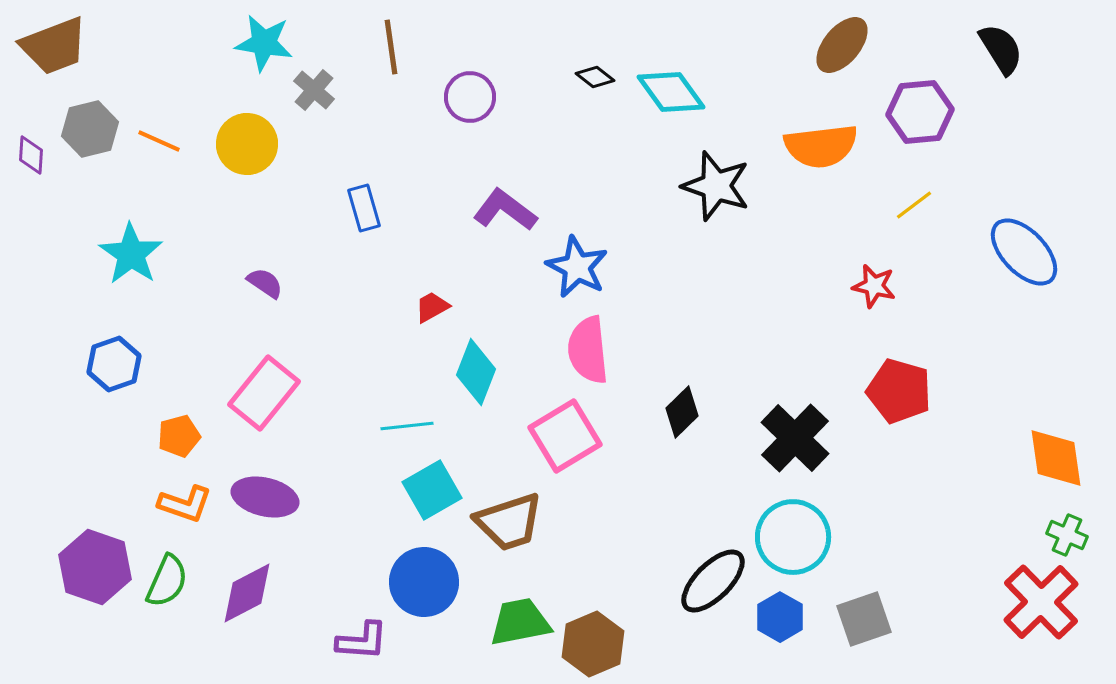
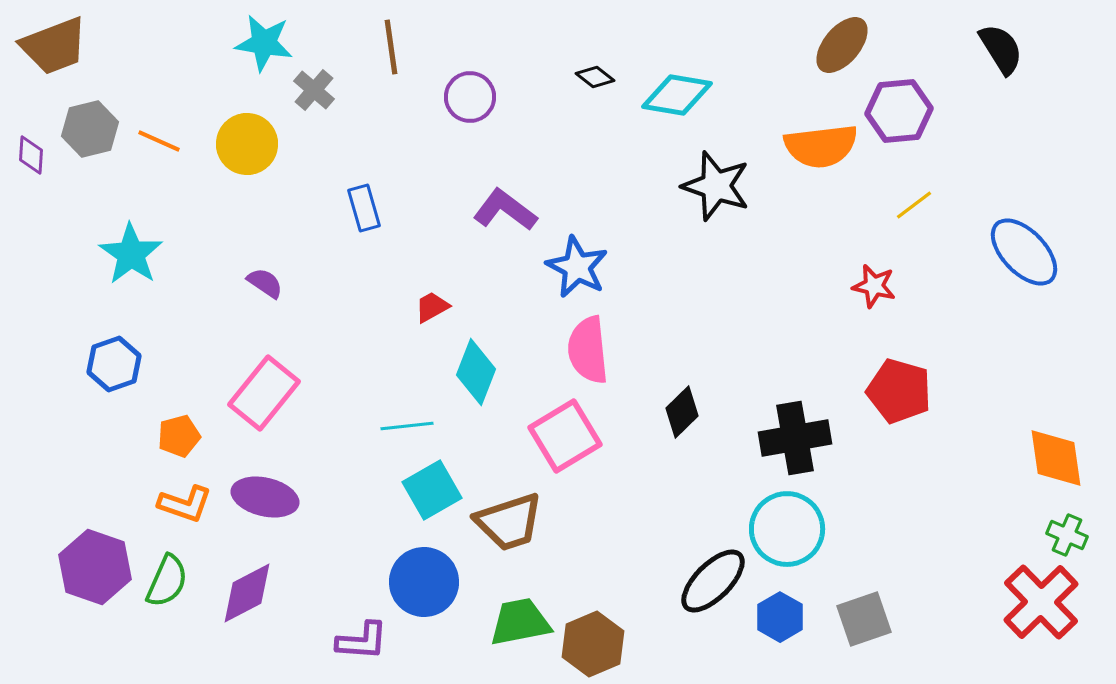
cyan diamond at (671, 92): moved 6 px right, 3 px down; rotated 44 degrees counterclockwise
purple hexagon at (920, 112): moved 21 px left, 1 px up
black cross at (795, 438): rotated 36 degrees clockwise
cyan circle at (793, 537): moved 6 px left, 8 px up
